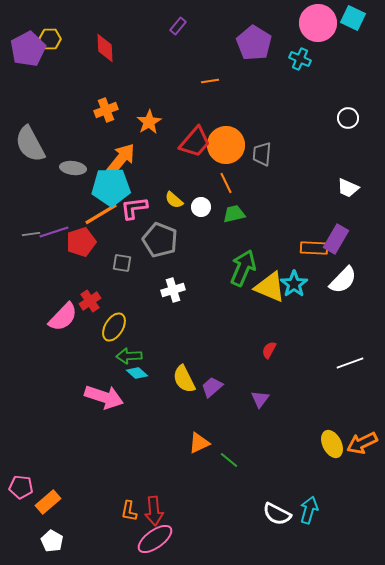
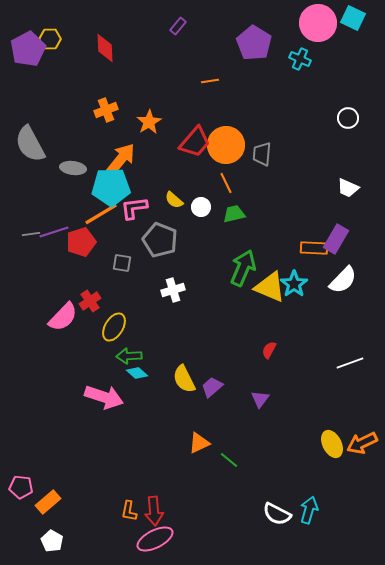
pink ellipse at (155, 539): rotated 9 degrees clockwise
